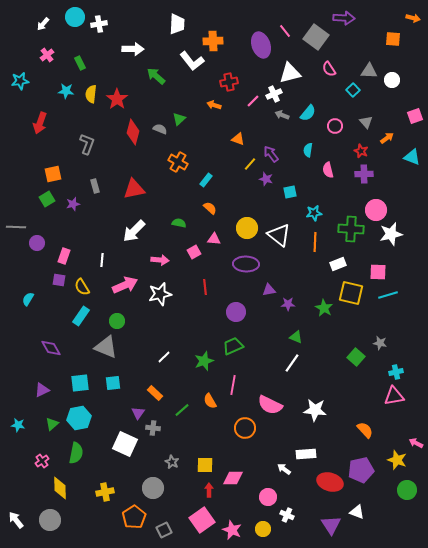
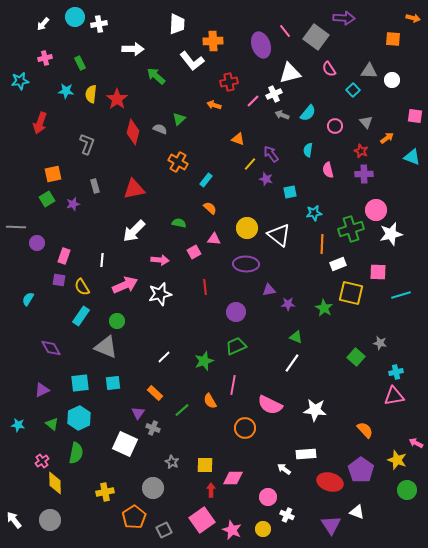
pink cross at (47, 55): moved 2 px left, 3 px down; rotated 24 degrees clockwise
pink square at (415, 116): rotated 28 degrees clockwise
green cross at (351, 229): rotated 20 degrees counterclockwise
orange line at (315, 242): moved 7 px right, 2 px down
cyan line at (388, 295): moved 13 px right
green trapezoid at (233, 346): moved 3 px right
cyan hexagon at (79, 418): rotated 15 degrees counterclockwise
green triangle at (52, 424): rotated 40 degrees counterclockwise
gray cross at (153, 428): rotated 16 degrees clockwise
purple pentagon at (361, 470): rotated 25 degrees counterclockwise
yellow diamond at (60, 488): moved 5 px left, 5 px up
red arrow at (209, 490): moved 2 px right
white arrow at (16, 520): moved 2 px left
